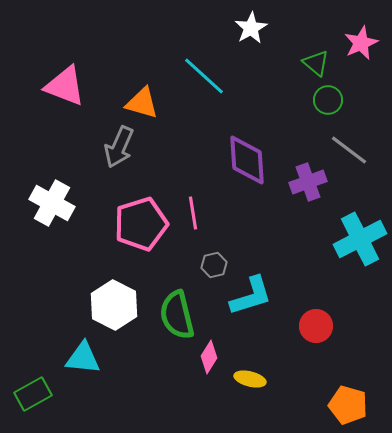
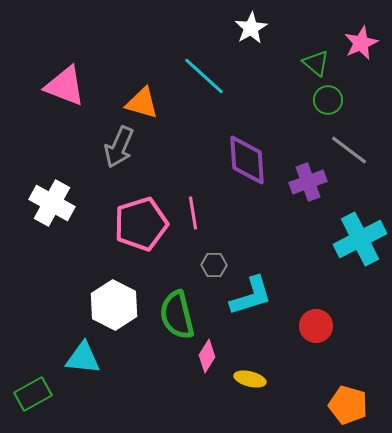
gray hexagon: rotated 15 degrees clockwise
pink diamond: moved 2 px left, 1 px up
